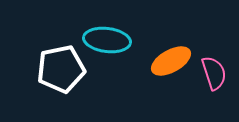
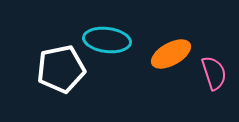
orange ellipse: moved 7 px up
